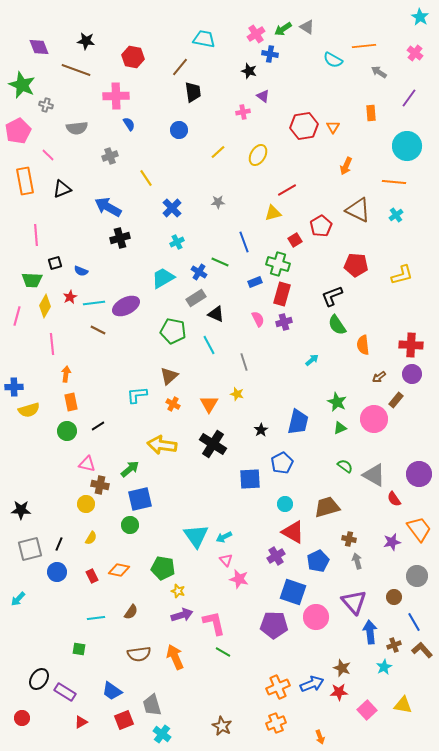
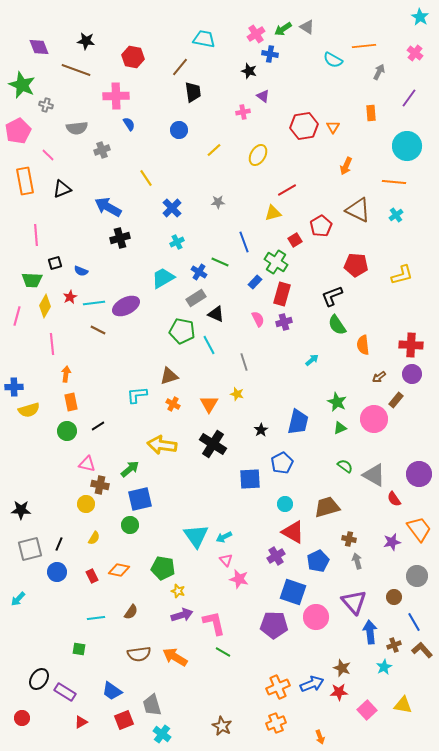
gray arrow at (379, 72): rotated 84 degrees clockwise
yellow line at (218, 152): moved 4 px left, 2 px up
gray cross at (110, 156): moved 8 px left, 6 px up
green cross at (278, 264): moved 2 px left, 2 px up; rotated 15 degrees clockwise
blue rectangle at (255, 282): rotated 24 degrees counterclockwise
green pentagon at (173, 331): moved 9 px right
brown triangle at (169, 376): rotated 24 degrees clockwise
yellow semicircle at (91, 538): moved 3 px right
orange arrow at (175, 657): rotated 35 degrees counterclockwise
